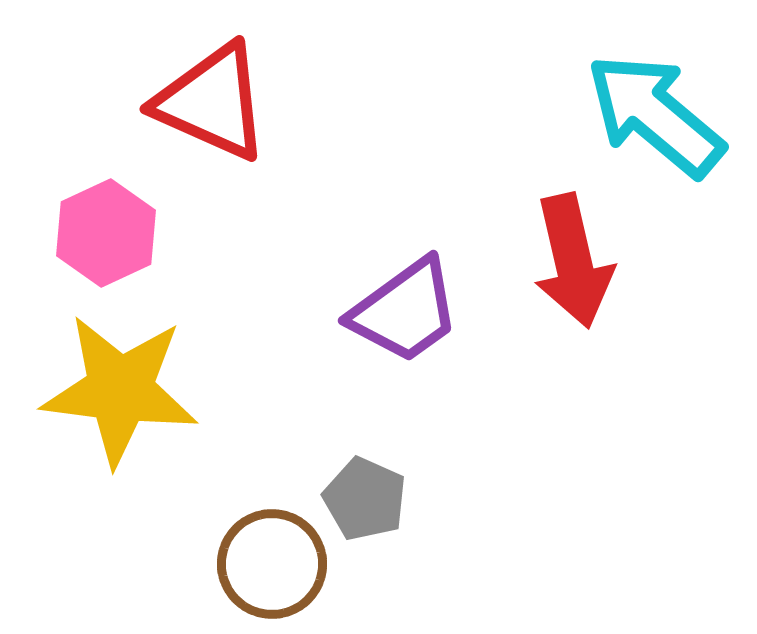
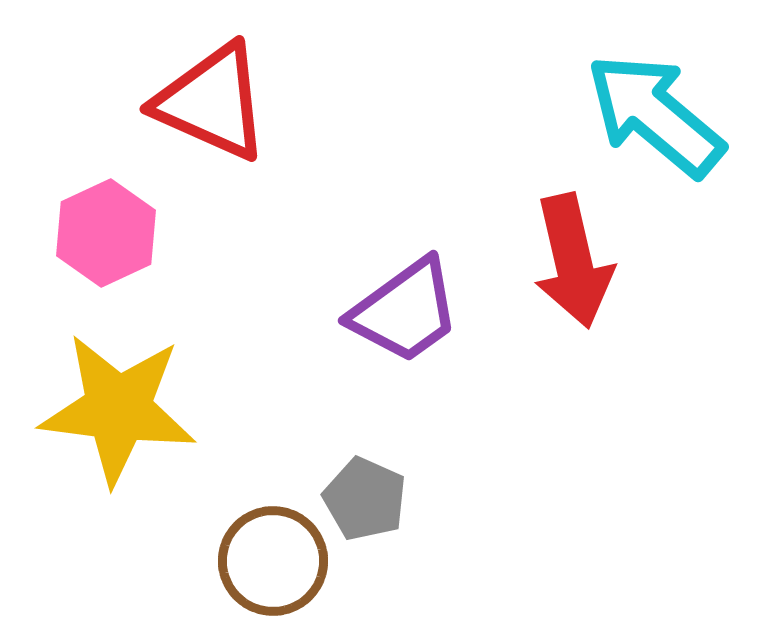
yellow star: moved 2 px left, 19 px down
brown circle: moved 1 px right, 3 px up
